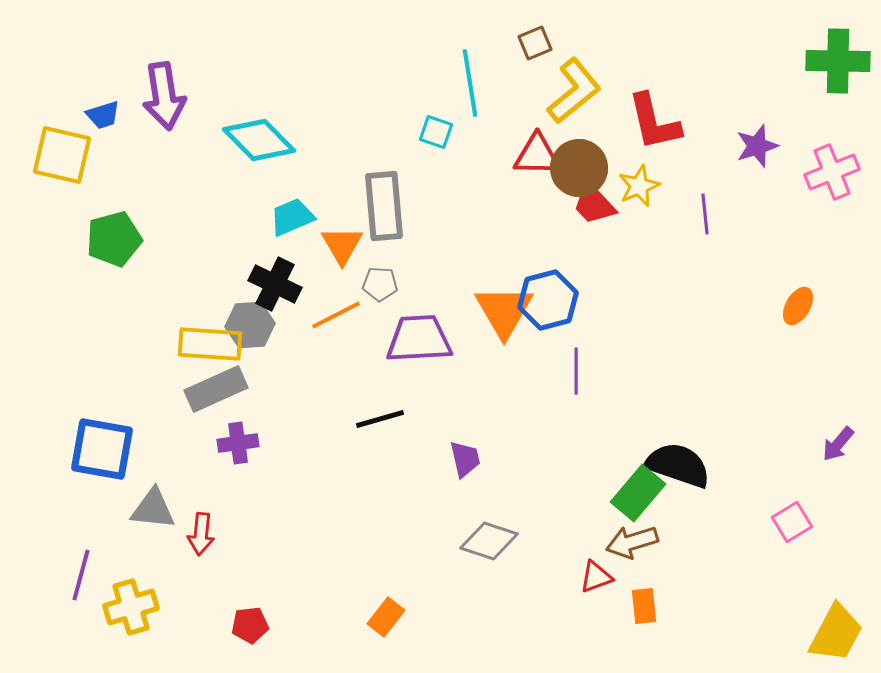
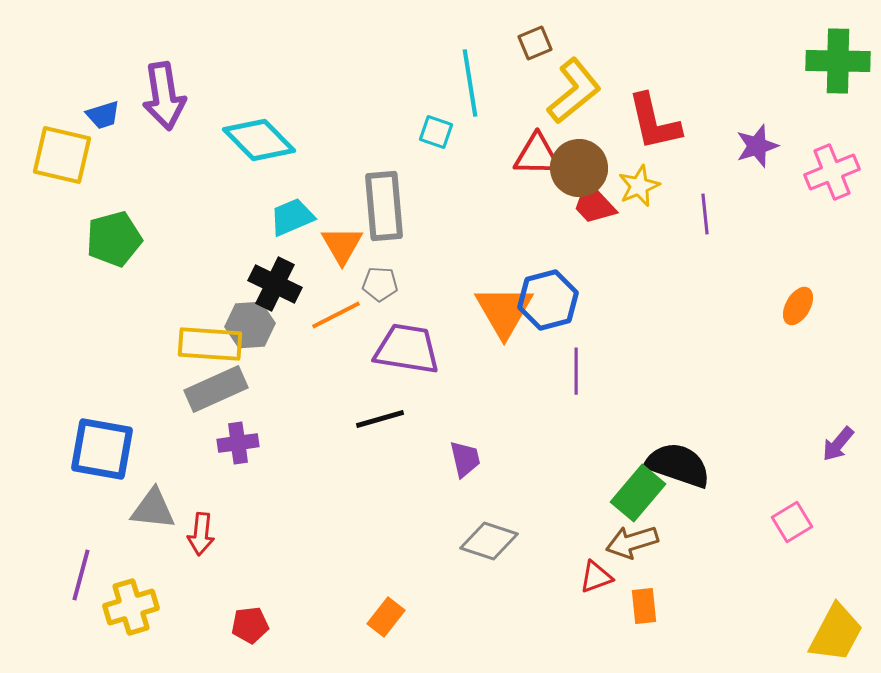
purple trapezoid at (419, 339): moved 12 px left, 10 px down; rotated 12 degrees clockwise
